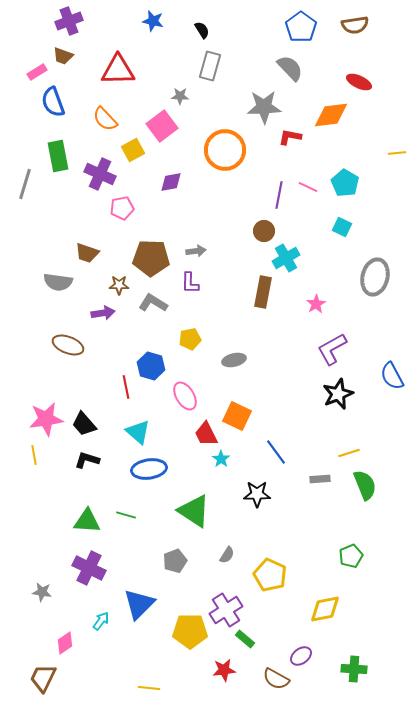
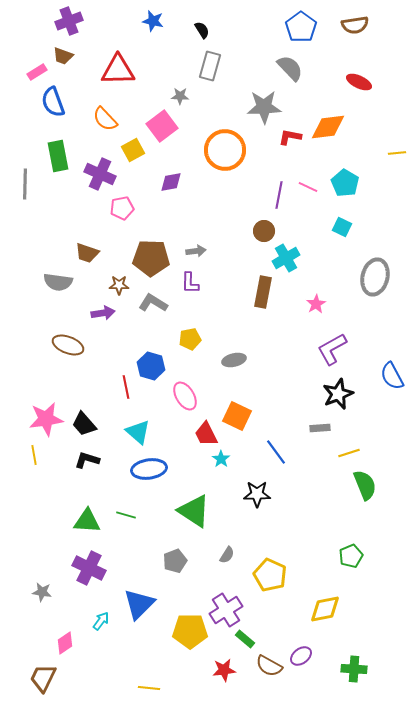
orange diamond at (331, 115): moved 3 px left, 12 px down
gray line at (25, 184): rotated 16 degrees counterclockwise
gray rectangle at (320, 479): moved 51 px up
brown semicircle at (276, 679): moved 7 px left, 13 px up
